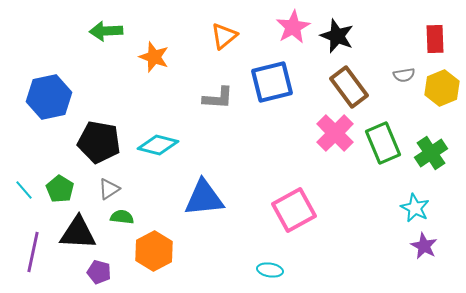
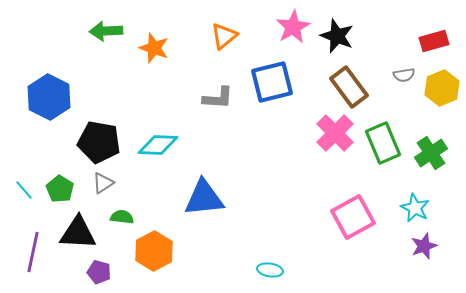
red rectangle: moved 1 px left, 2 px down; rotated 76 degrees clockwise
orange star: moved 9 px up
blue hexagon: rotated 21 degrees counterclockwise
cyan diamond: rotated 12 degrees counterclockwise
gray triangle: moved 6 px left, 6 px up
pink square: moved 59 px right, 7 px down
purple star: rotated 24 degrees clockwise
